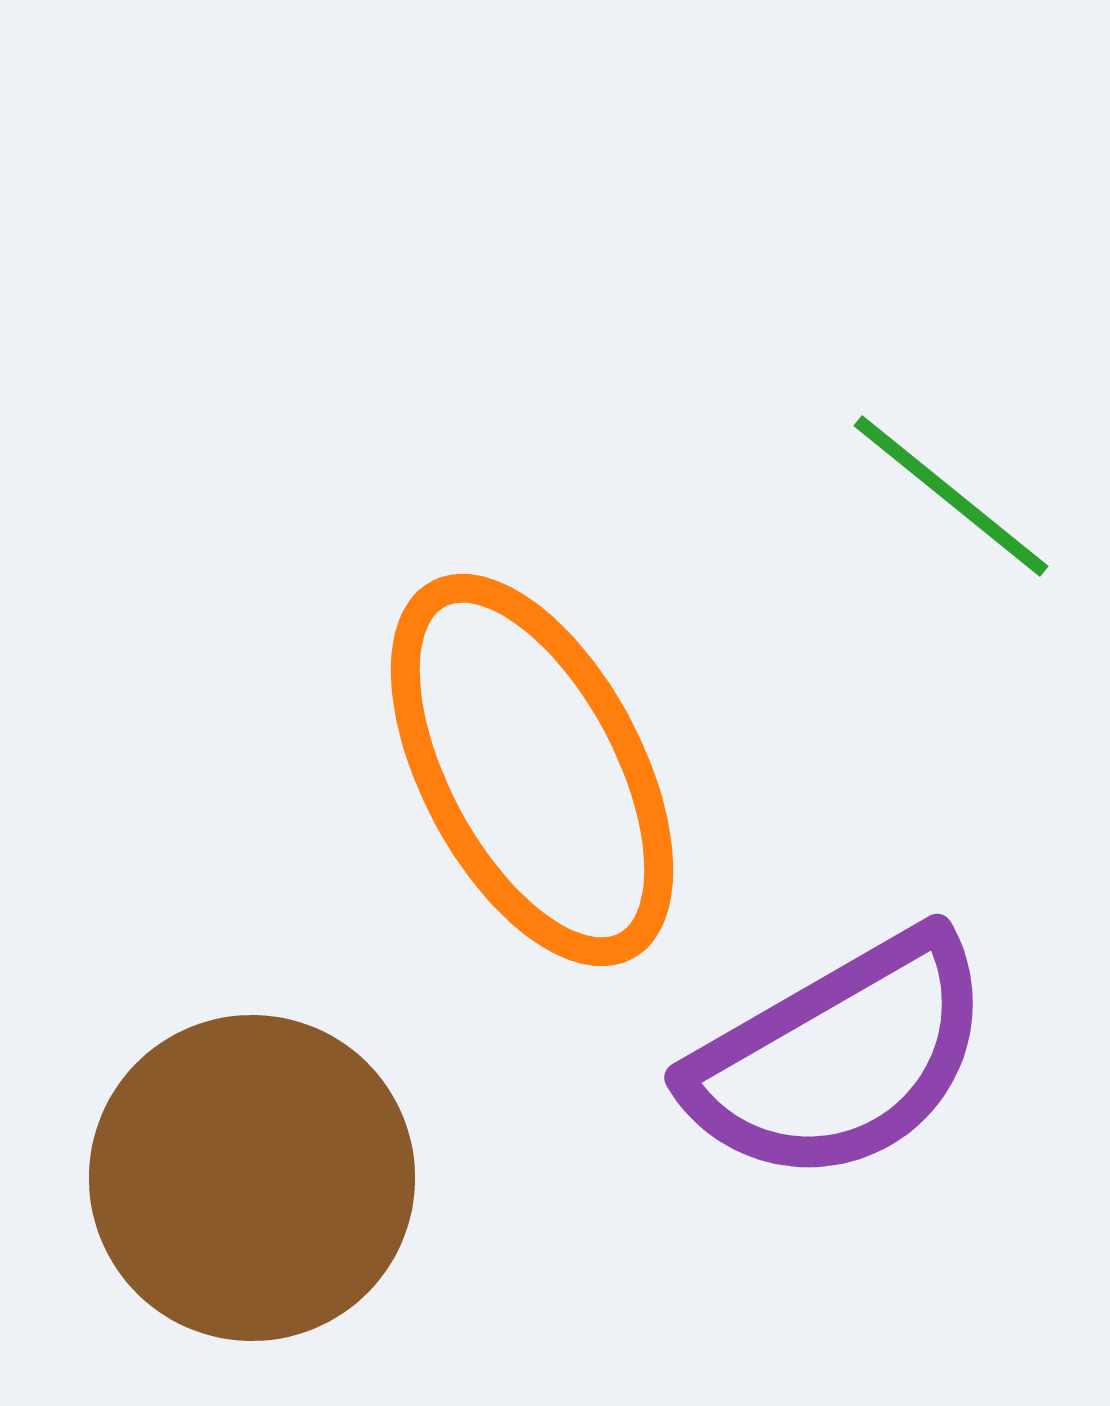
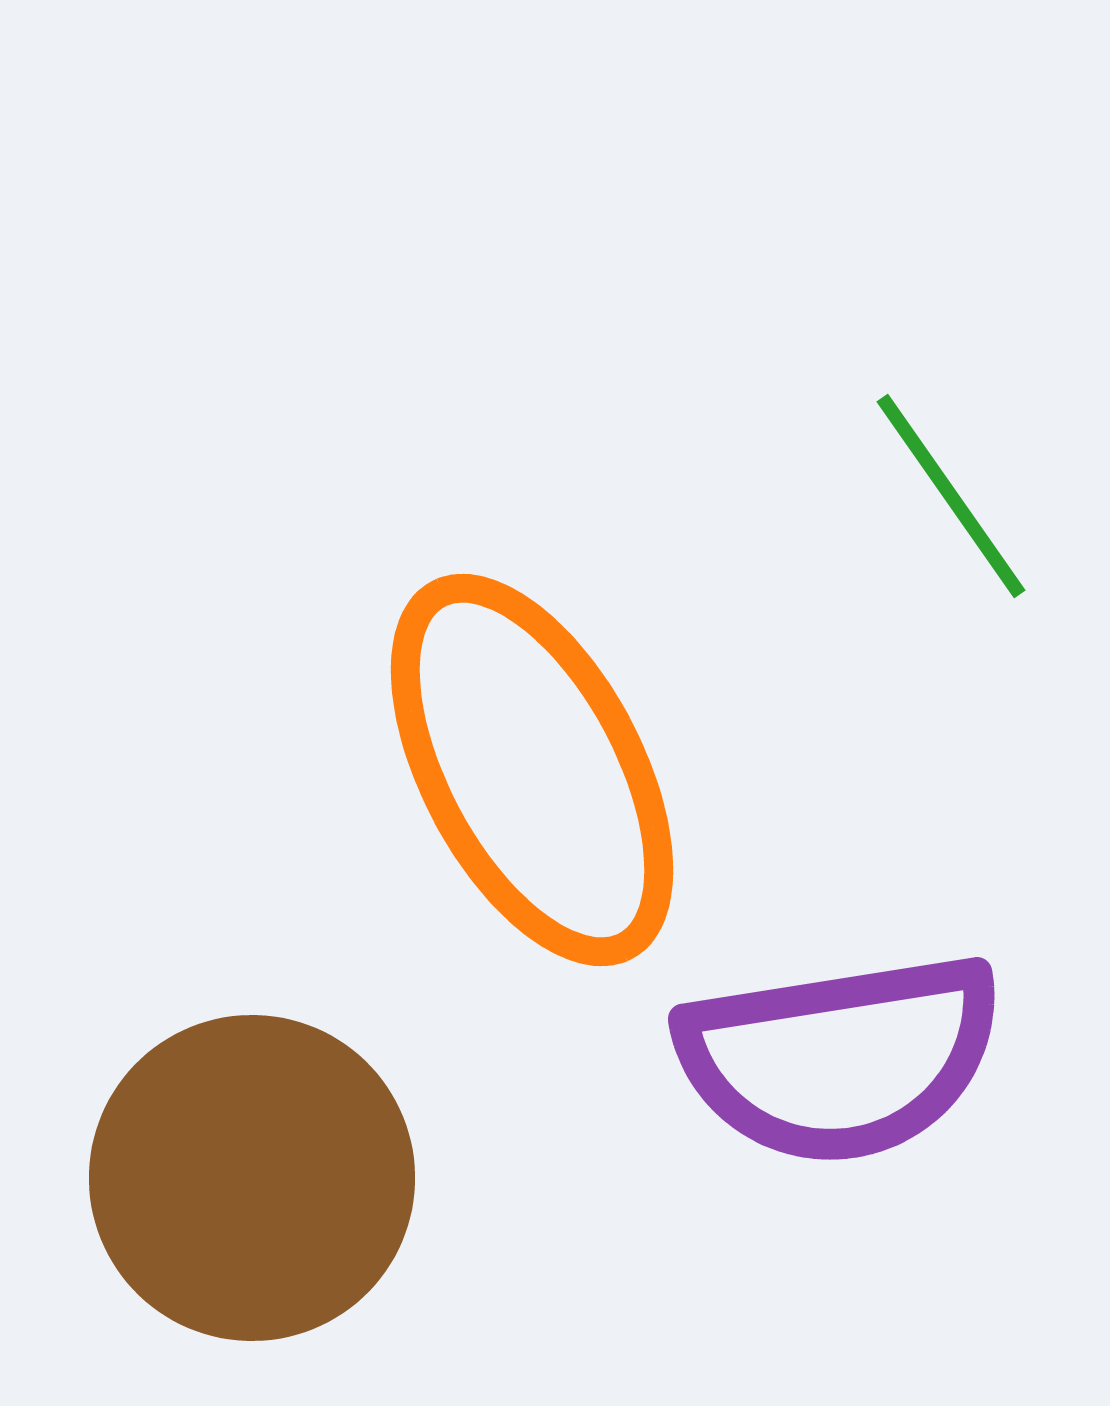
green line: rotated 16 degrees clockwise
purple semicircle: rotated 21 degrees clockwise
